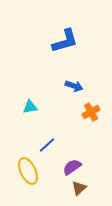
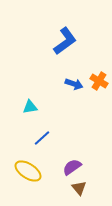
blue L-shape: rotated 20 degrees counterclockwise
blue arrow: moved 2 px up
orange cross: moved 8 px right, 31 px up; rotated 30 degrees counterclockwise
blue line: moved 5 px left, 7 px up
yellow ellipse: rotated 32 degrees counterclockwise
brown triangle: rotated 28 degrees counterclockwise
